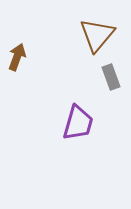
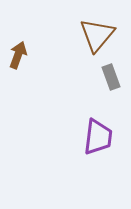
brown arrow: moved 1 px right, 2 px up
purple trapezoid: moved 20 px right, 14 px down; rotated 9 degrees counterclockwise
